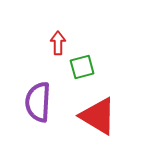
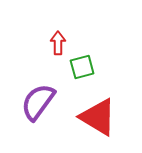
purple semicircle: rotated 33 degrees clockwise
red triangle: moved 1 px down
